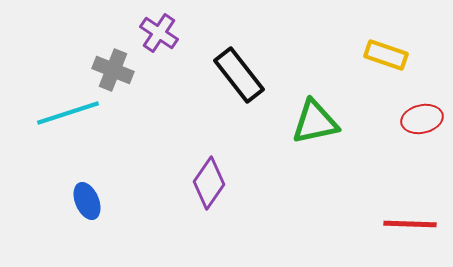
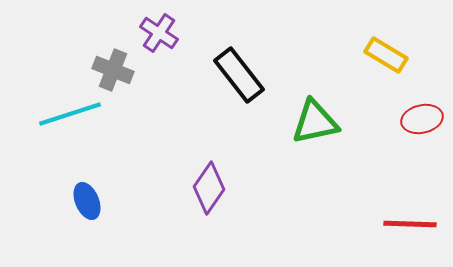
yellow rectangle: rotated 12 degrees clockwise
cyan line: moved 2 px right, 1 px down
purple diamond: moved 5 px down
